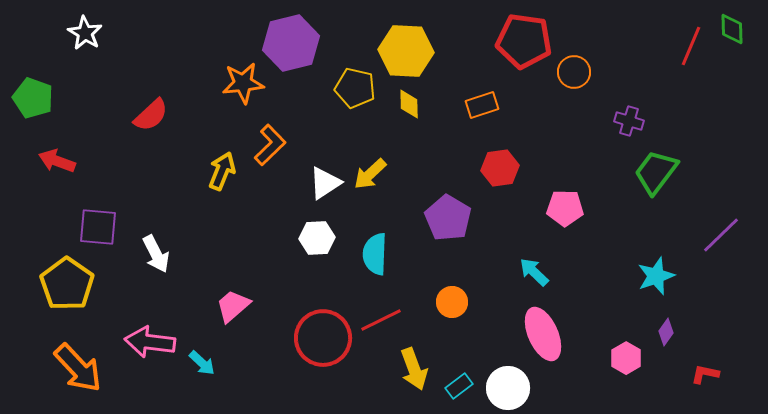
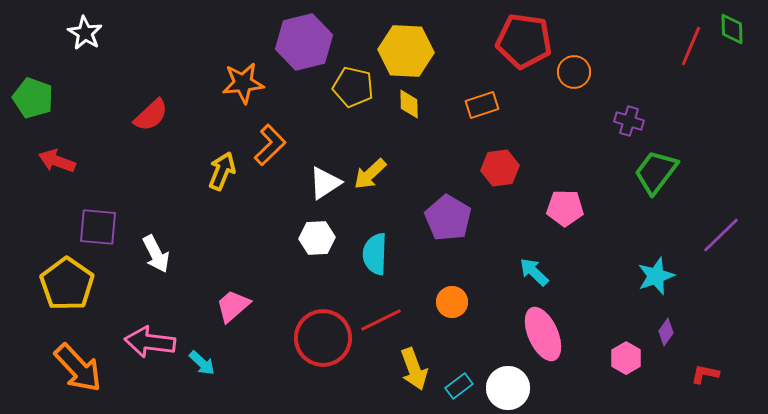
purple hexagon at (291, 43): moved 13 px right, 1 px up
yellow pentagon at (355, 88): moved 2 px left, 1 px up
